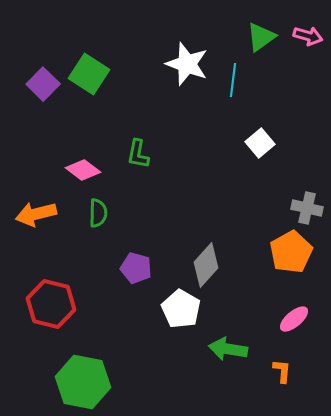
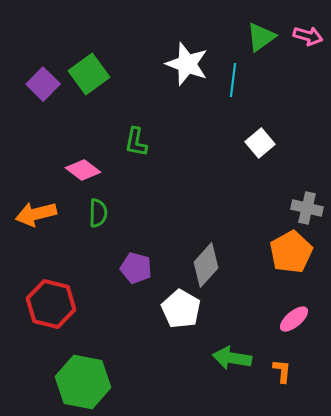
green square: rotated 21 degrees clockwise
green L-shape: moved 2 px left, 12 px up
green arrow: moved 4 px right, 9 px down
